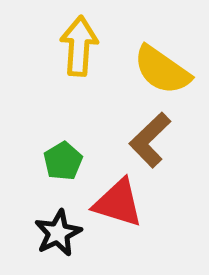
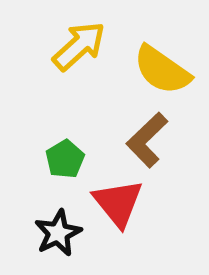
yellow arrow: rotated 44 degrees clockwise
brown L-shape: moved 3 px left
green pentagon: moved 2 px right, 2 px up
red triangle: rotated 34 degrees clockwise
